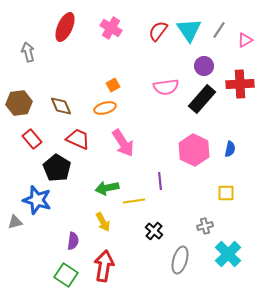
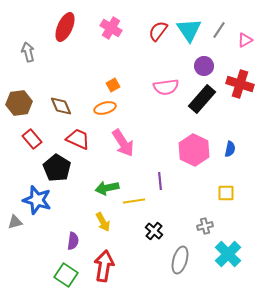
red cross: rotated 20 degrees clockwise
